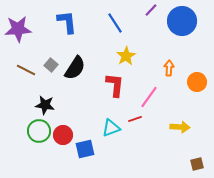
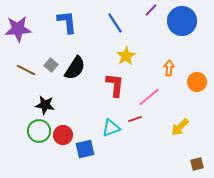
pink line: rotated 15 degrees clockwise
yellow arrow: rotated 132 degrees clockwise
